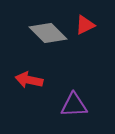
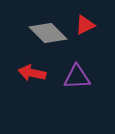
red arrow: moved 3 px right, 7 px up
purple triangle: moved 3 px right, 28 px up
